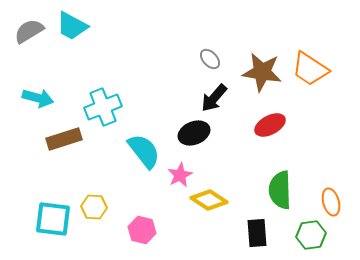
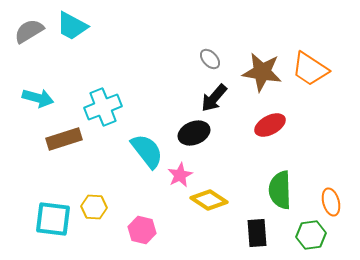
cyan semicircle: moved 3 px right
